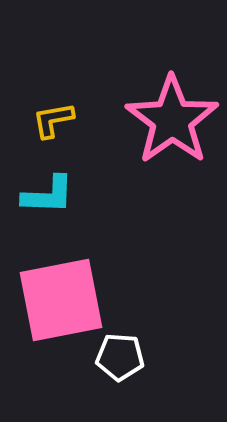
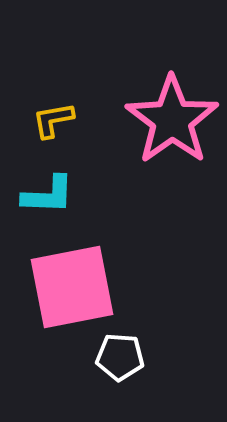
pink square: moved 11 px right, 13 px up
